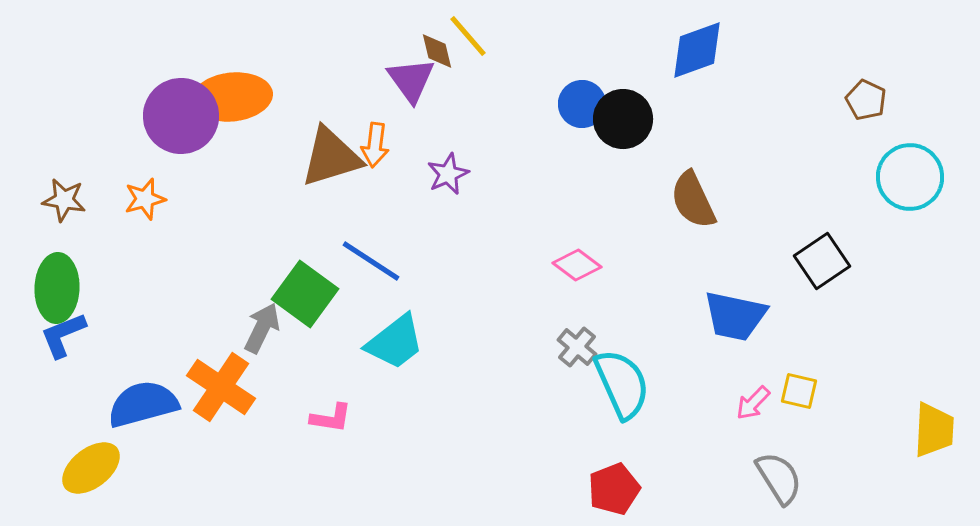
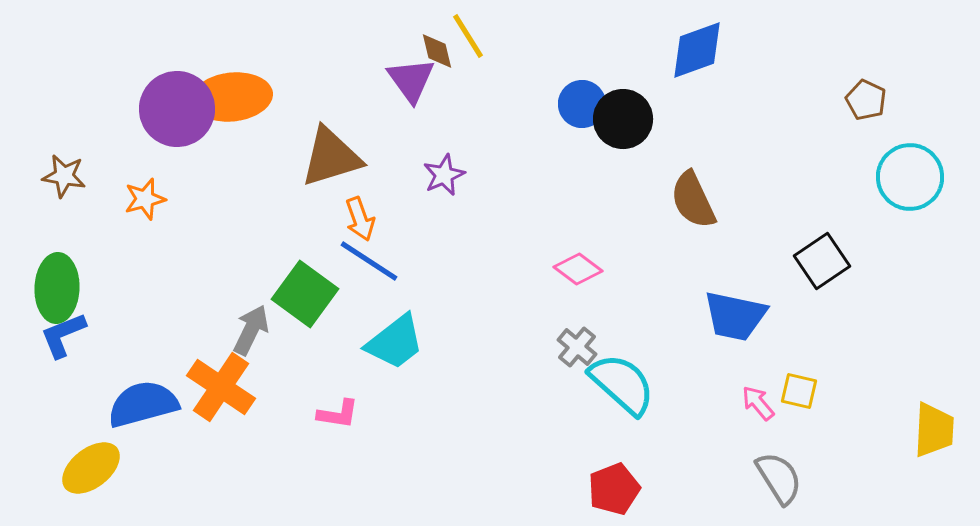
yellow line: rotated 9 degrees clockwise
purple circle: moved 4 px left, 7 px up
orange arrow: moved 15 px left, 74 px down; rotated 27 degrees counterclockwise
purple star: moved 4 px left, 1 px down
brown star: moved 24 px up
blue line: moved 2 px left
pink diamond: moved 1 px right, 4 px down
gray arrow: moved 11 px left, 2 px down
cyan semicircle: rotated 24 degrees counterclockwise
pink arrow: moved 5 px right; rotated 96 degrees clockwise
pink L-shape: moved 7 px right, 4 px up
